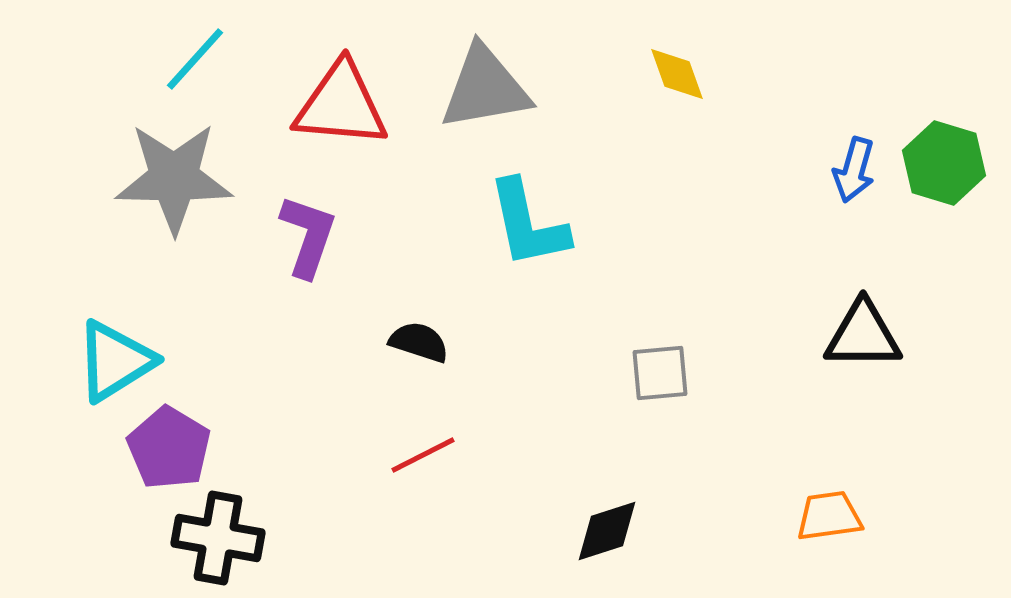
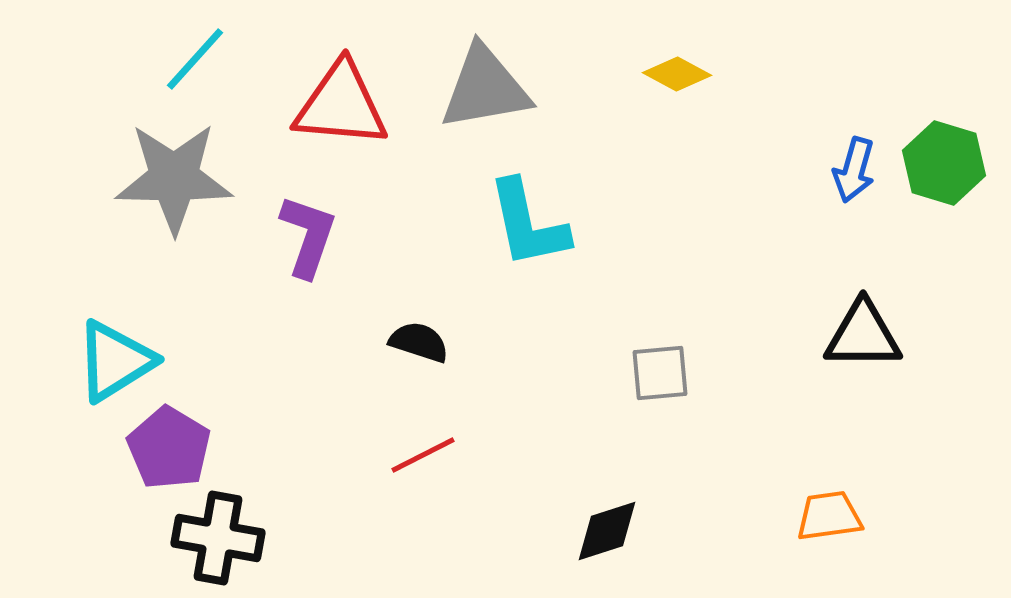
yellow diamond: rotated 42 degrees counterclockwise
